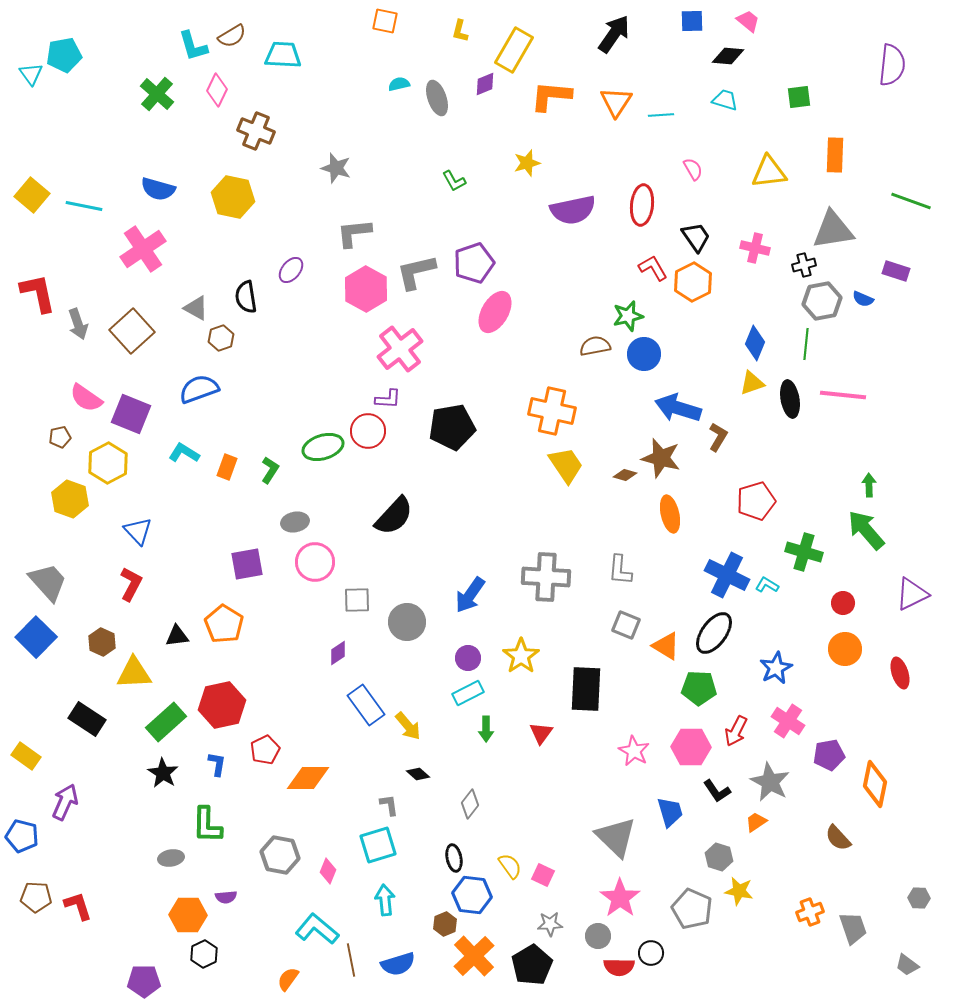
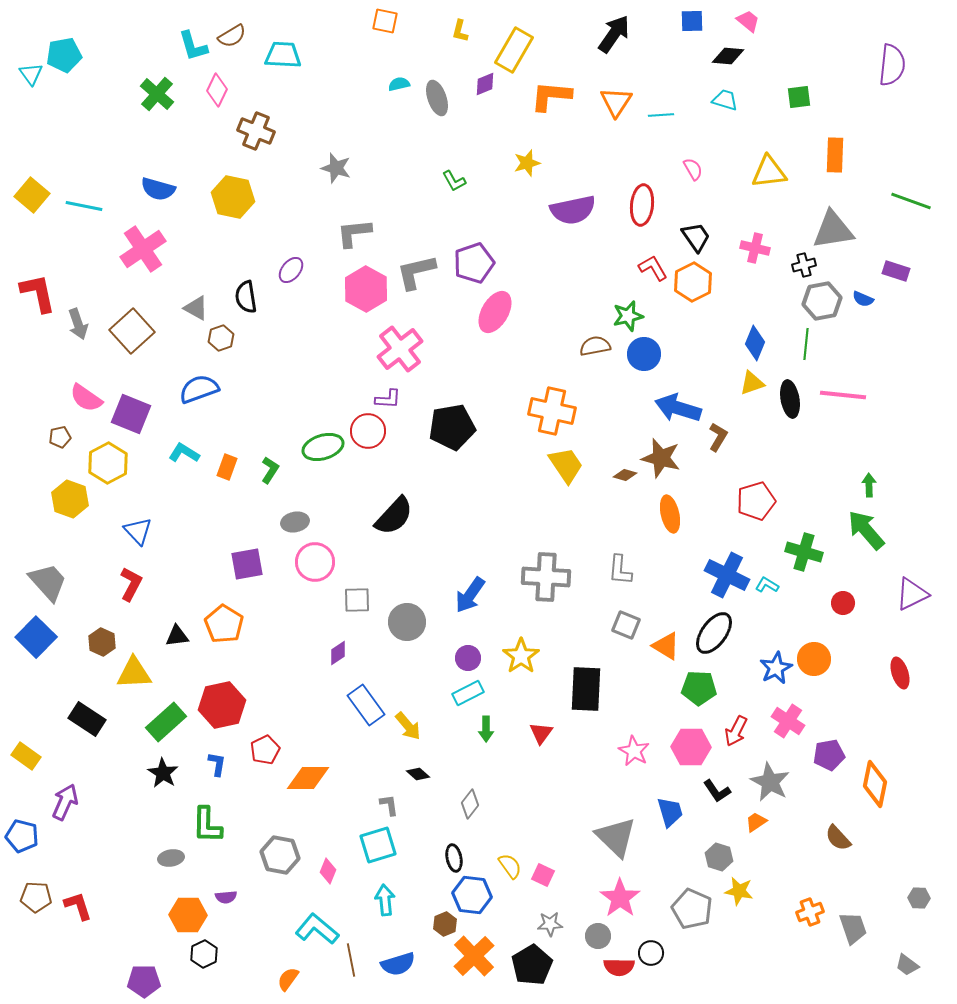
orange circle at (845, 649): moved 31 px left, 10 px down
